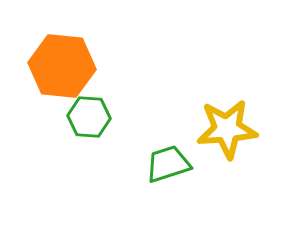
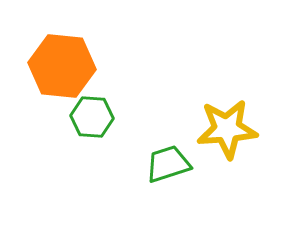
green hexagon: moved 3 px right
